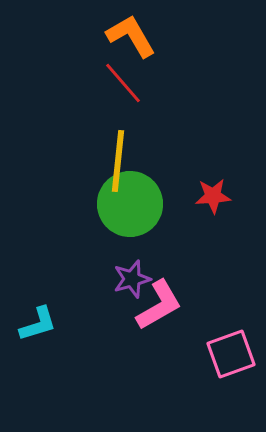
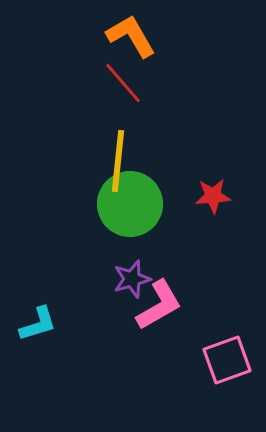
pink square: moved 4 px left, 6 px down
